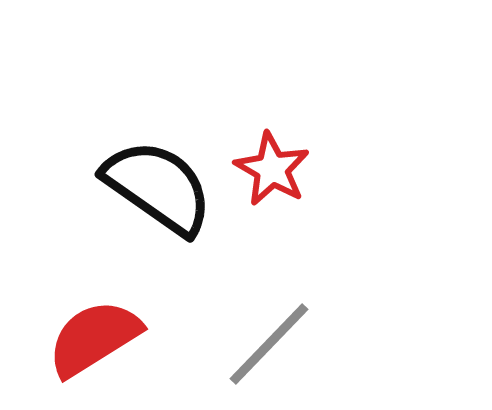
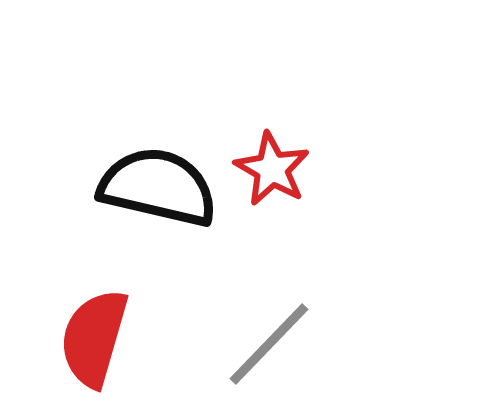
black semicircle: rotated 22 degrees counterclockwise
red semicircle: rotated 42 degrees counterclockwise
